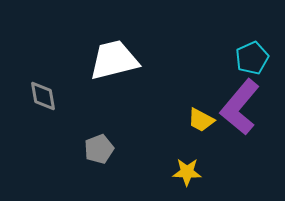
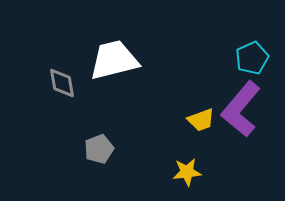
gray diamond: moved 19 px right, 13 px up
purple L-shape: moved 1 px right, 2 px down
yellow trapezoid: rotated 48 degrees counterclockwise
yellow star: rotated 8 degrees counterclockwise
